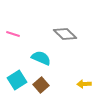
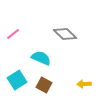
pink line: rotated 56 degrees counterclockwise
brown square: moved 3 px right; rotated 21 degrees counterclockwise
